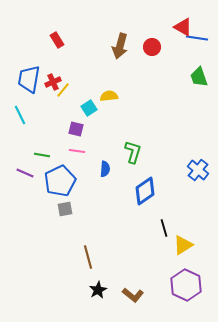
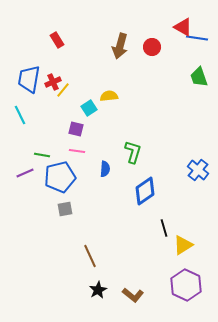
purple line: rotated 48 degrees counterclockwise
blue pentagon: moved 4 px up; rotated 12 degrees clockwise
brown line: moved 2 px right, 1 px up; rotated 10 degrees counterclockwise
